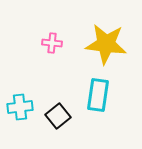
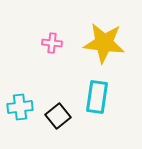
yellow star: moved 2 px left, 1 px up
cyan rectangle: moved 1 px left, 2 px down
